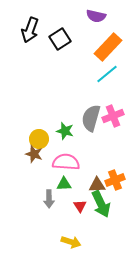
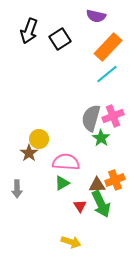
black arrow: moved 1 px left, 1 px down
green star: moved 36 px right, 7 px down; rotated 18 degrees clockwise
brown star: moved 5 px left, 1 px up; rotated 18 degrees clockwise
green triangle: moved 2 px left, 1 px up; rotated 28 degrees counterclockwise
gray arrow: moved 32 px left, 10 px up
